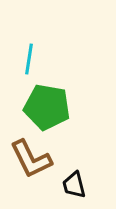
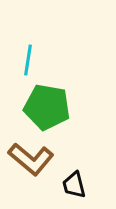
cyan line: moved 1 px left, 1 px down
brown L-shape: rotated 24 degrees counterclockwise
